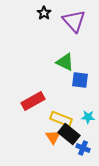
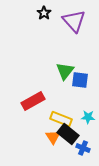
green triangle: moved 9 px down; rotated 42 degrees clockwise
black rectangle: moved 1 px left
